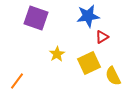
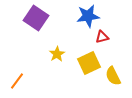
purple square: rotated 15 degrees clockwise
red triangle: rotated 16 degrees clockwise
